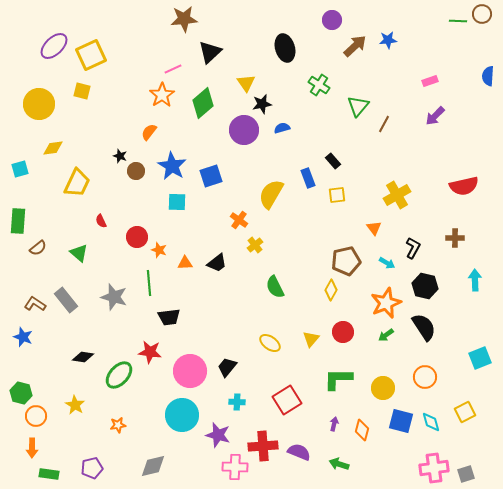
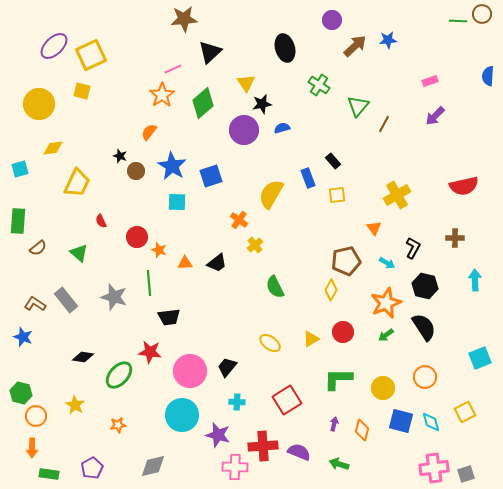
yellow triangle at (311, 339): rotated 18 degrees clockwise
purple pentagon at (92, 468): rotated 15 degrees counterclockwise
